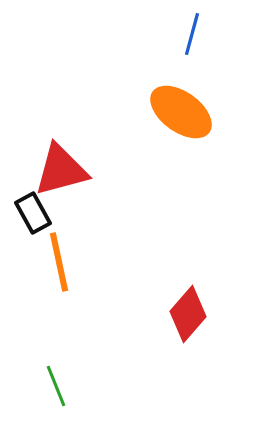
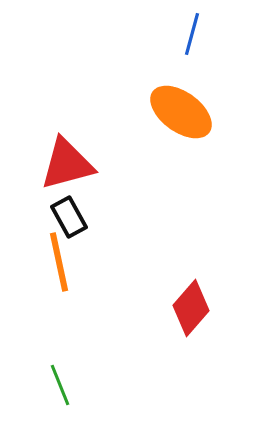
red triangle: moved 6 px right, 6 px up
black rectangle: moved 36 px right, 4 px down
red diamond: moved 3 px right, 6 px up
green line: moved 4 px right, 1 px up
